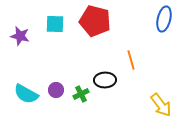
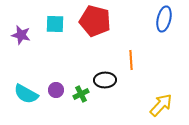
purple star: moved 1 px right, 1 px up
orange line: rotated 12 degrees clockwise
yellow arrow: rotated 100 degrees counterclockwise
